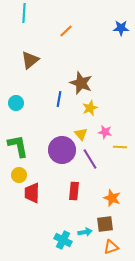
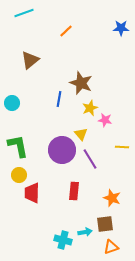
cyan line: rotated 66 degrees clockwise
cyan circle: moved 4 px left
pink star: moved 12 px up
yellow line: moved 2 px right
cyan cross: rotated 12 degrees counterclockwise
